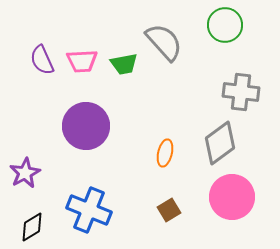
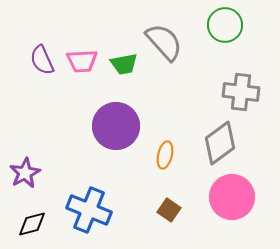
purple circle: moved 30 px right
orange ellipse: moved 2 px down
brown square: rotated 25 degrees counterclockwise
black diamond: moved 3 px up; rotated 16 degrees clockwise
